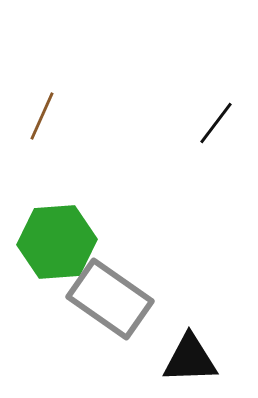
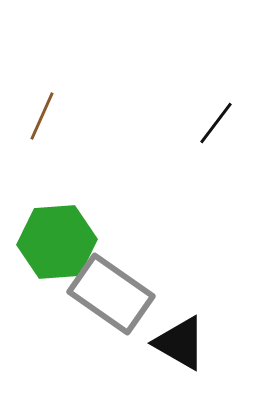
gray rectangle: moved 1 px right, 5 px up
black triangle: moved 10 px left, 16 px up; rotated 32 degrees clockwise
